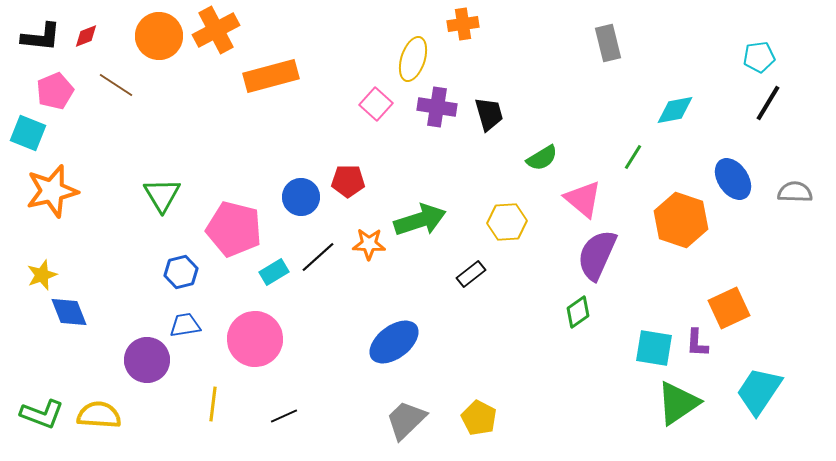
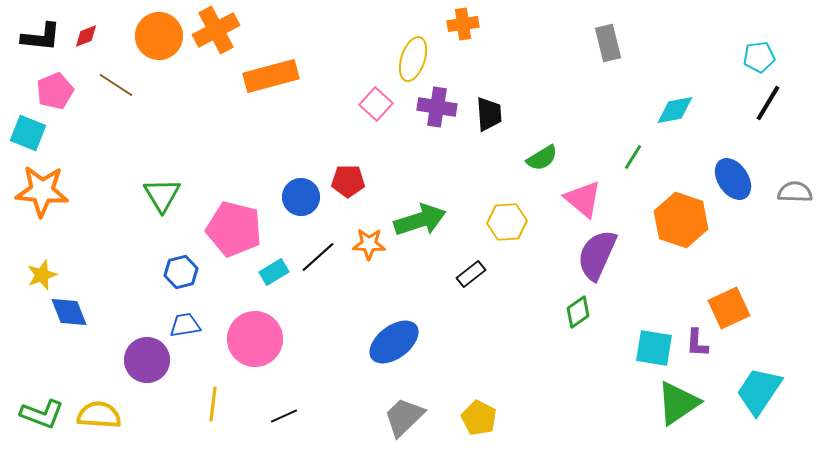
black trapezoid at (489, 114): rotated 12 degrees clockwise
orange star at (52, 191): moved 10 px left; rotated 18 degrees clockwise
gray trapezoid at (406, 420): moved 2 px left, 3 px up
